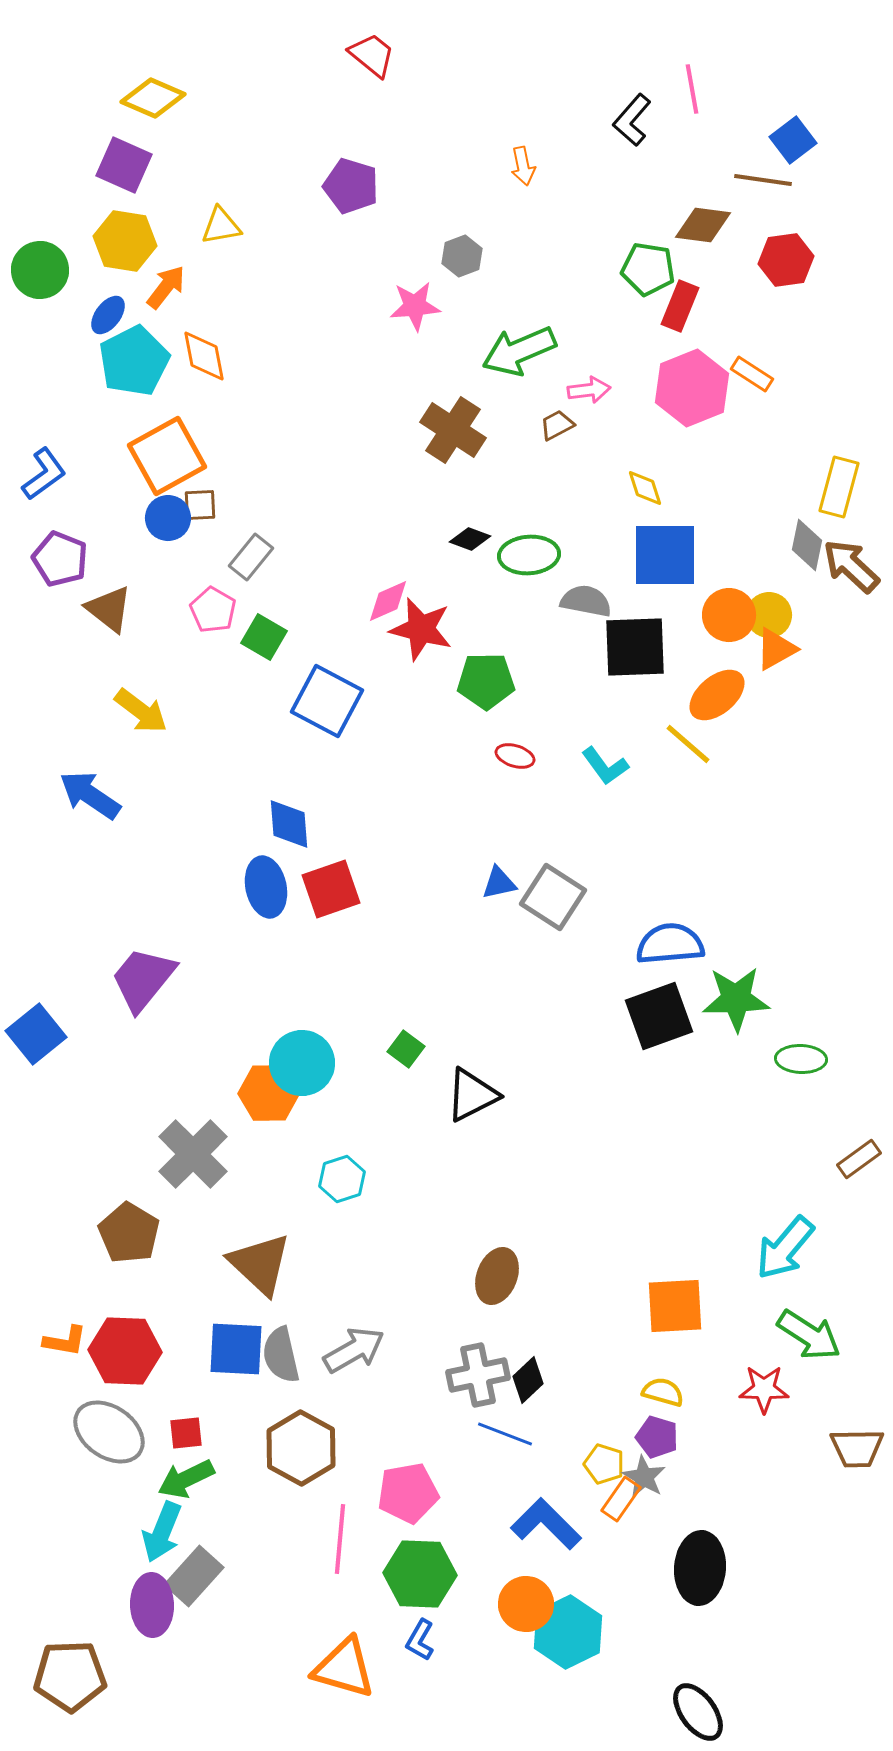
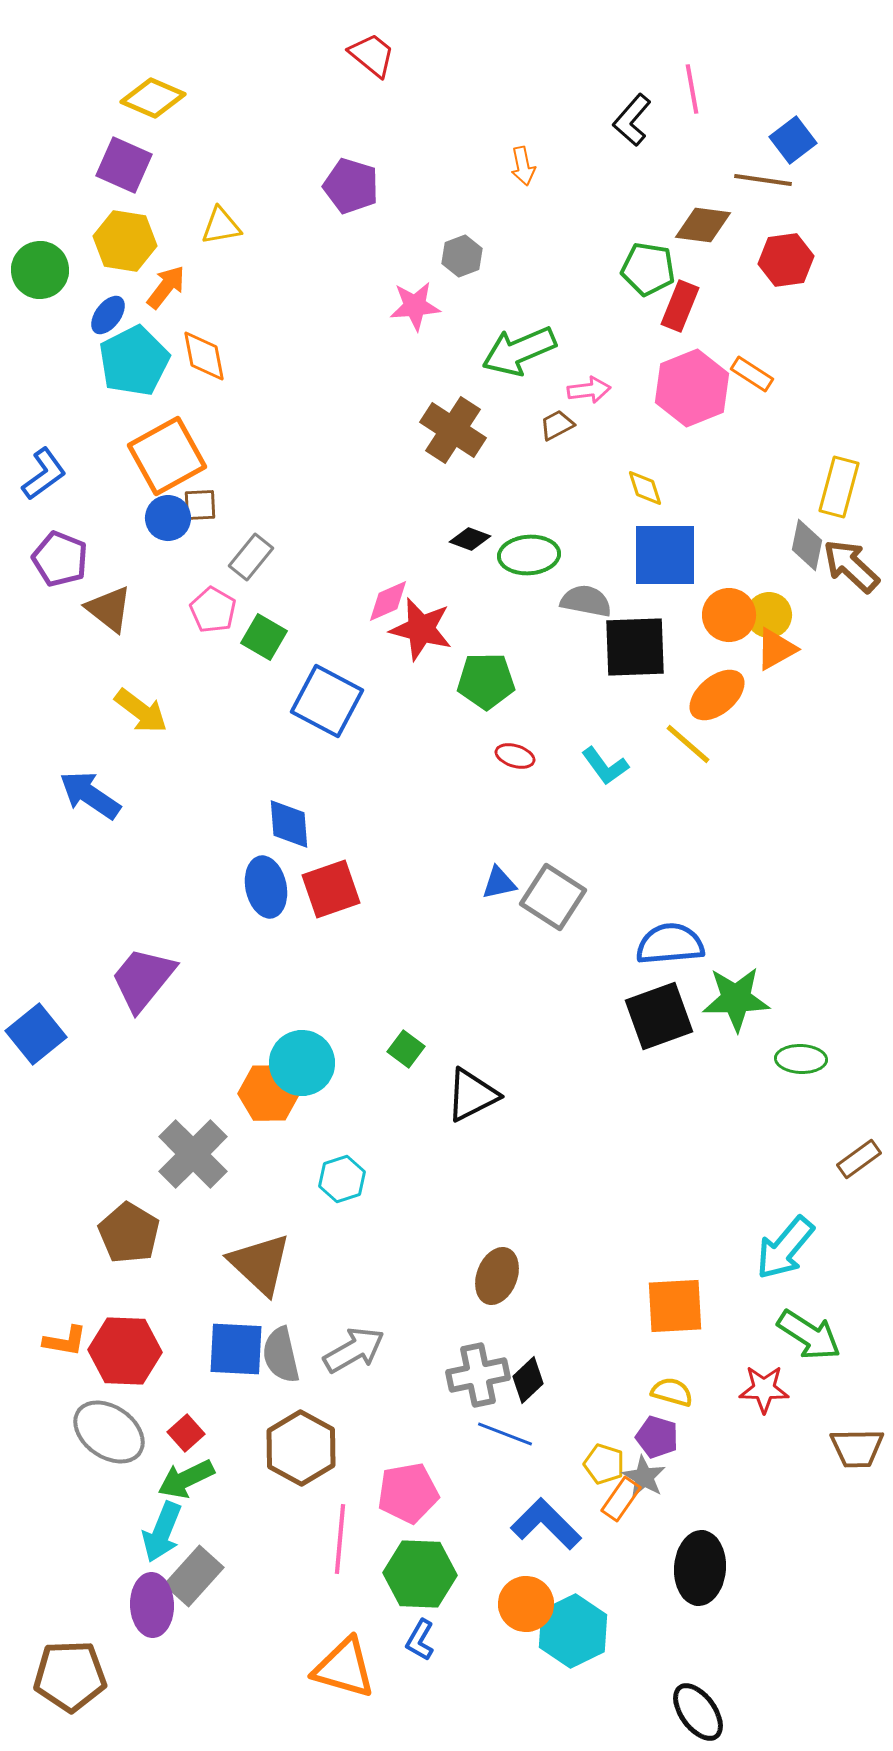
yellow semicircle at (663, 1392): moved 9 px right
red square at (186, 1433): rotated 36 degrees counterclockwise
cyan hexagon at (568, 1632): moved 5 px right, 1 px up
